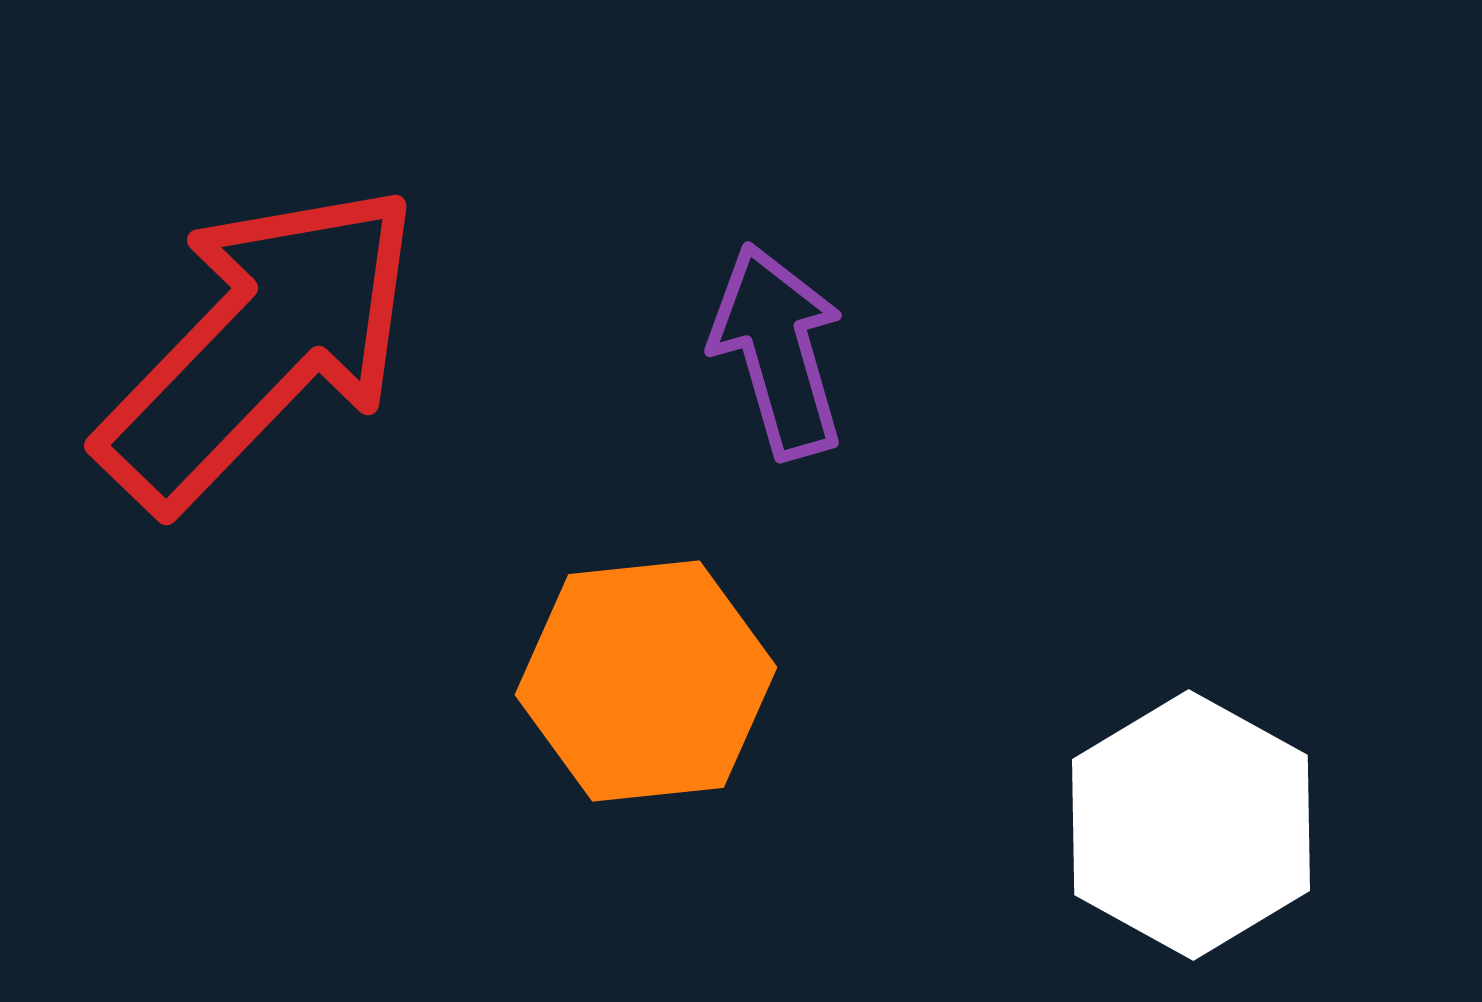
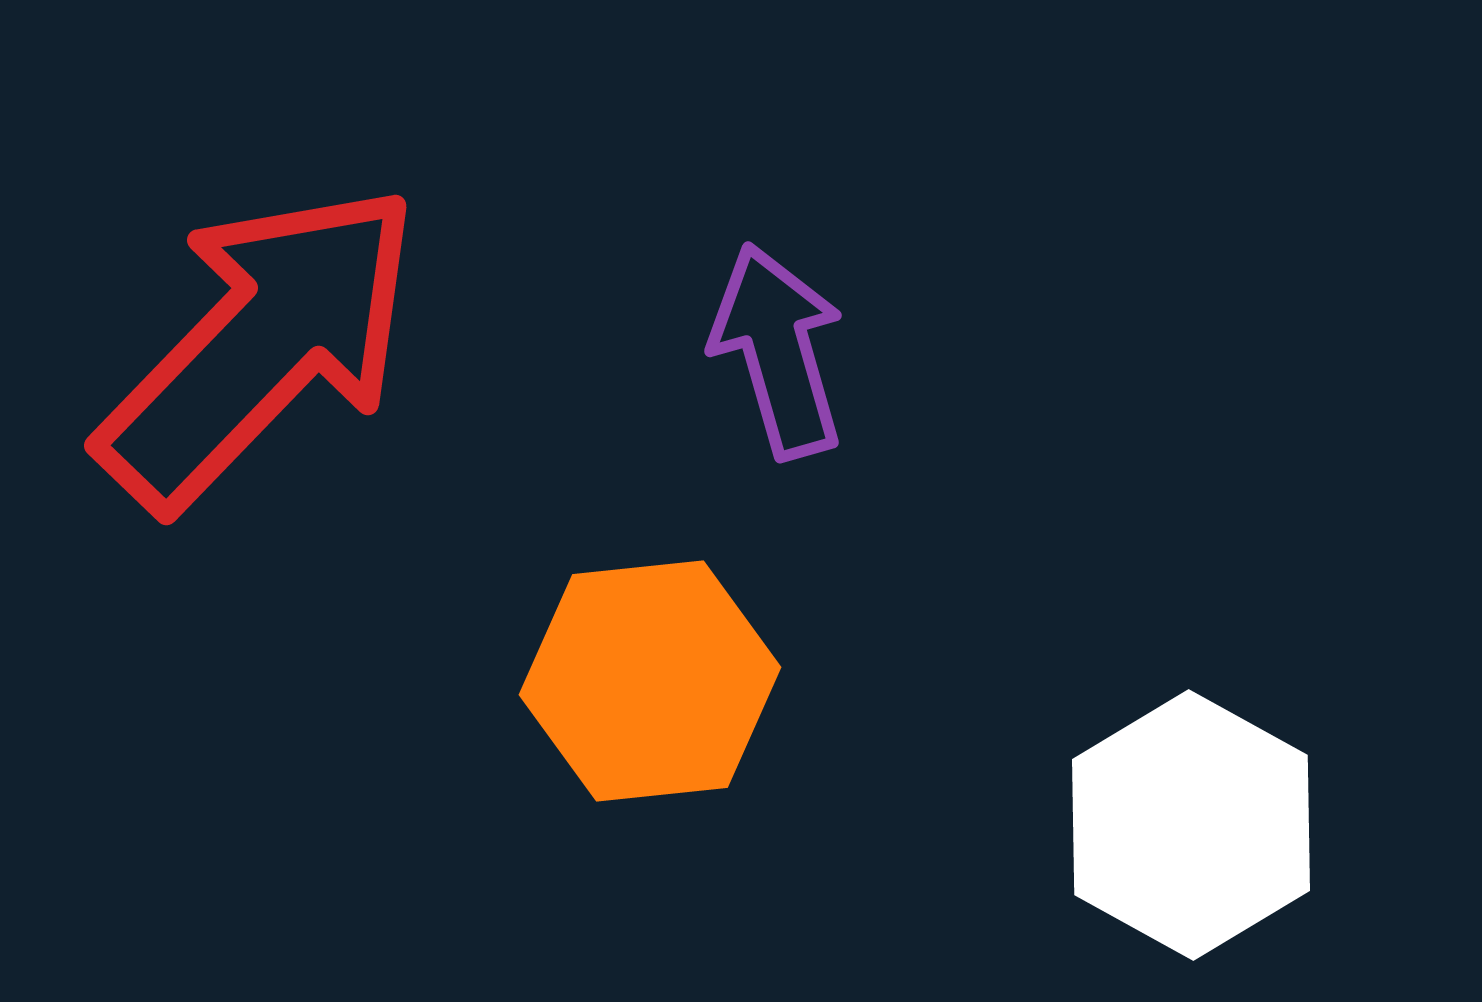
orange hexagon: moved 4 px right
